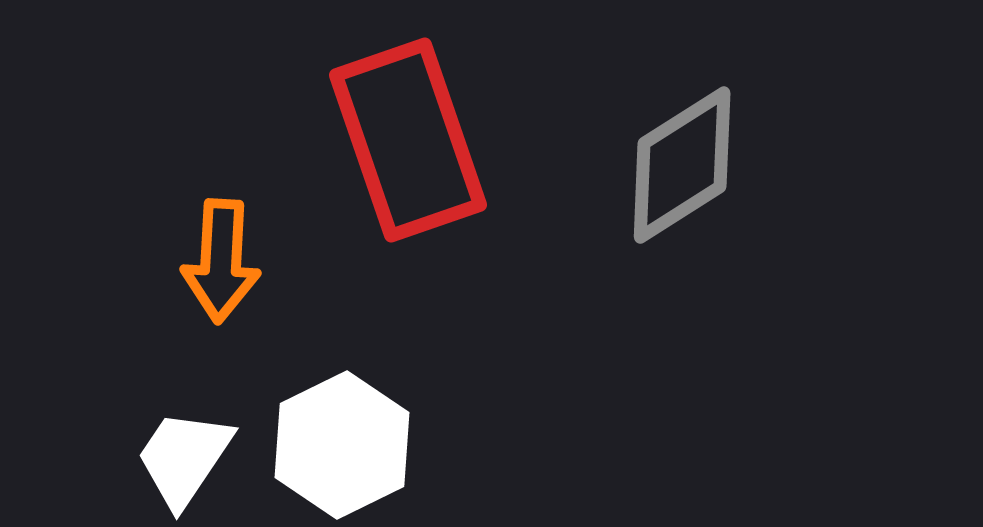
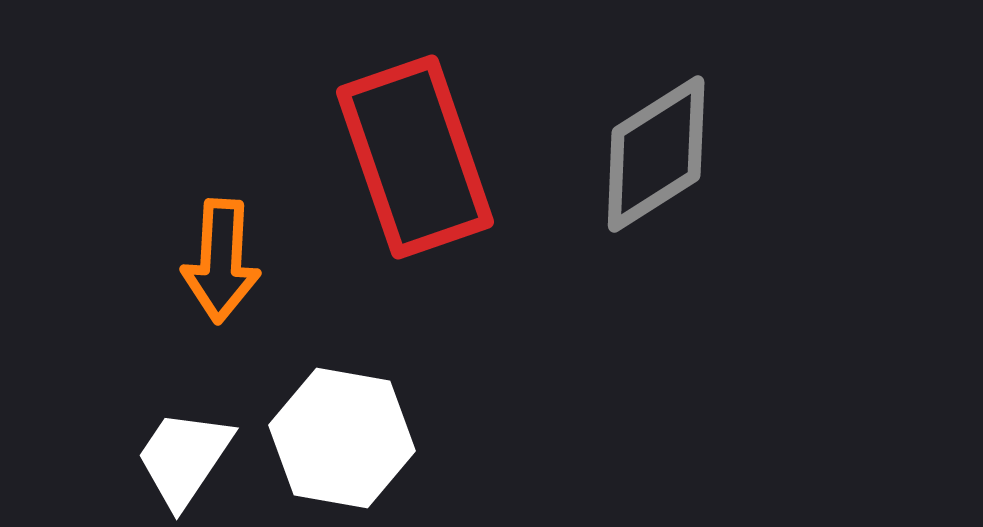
red rectangle: moved 7 px right, 17 px down
gray diamond: moved 26 px left, 11 px up
white hexagon: moved 7 px up; rotated 24 degrees counterclockwise
